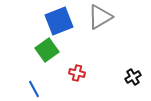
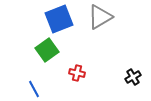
blue square: moved 2 px up
